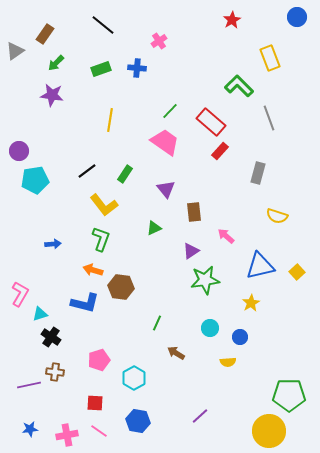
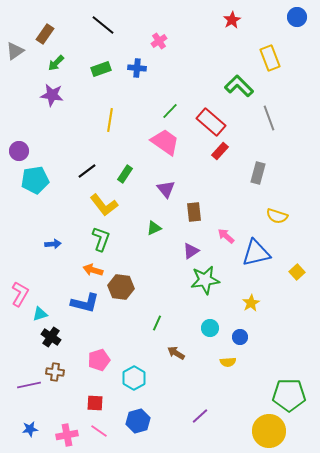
blue triangle at (260, 266): moved 4 px left, 13 px up
blue hexagon at (138, 421): rotated 25 degrees counterclockwise
